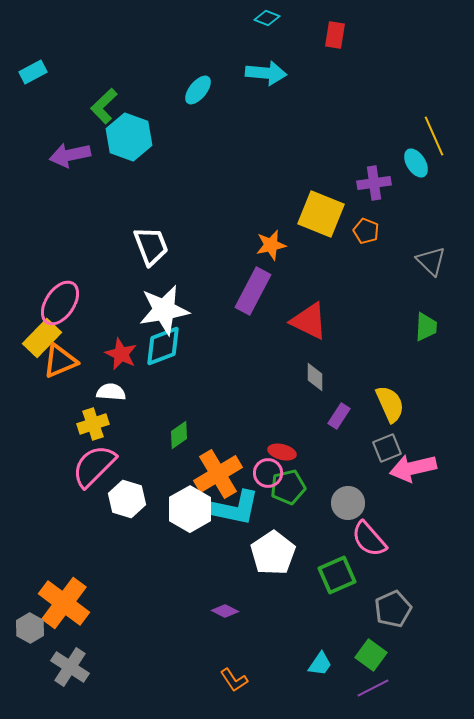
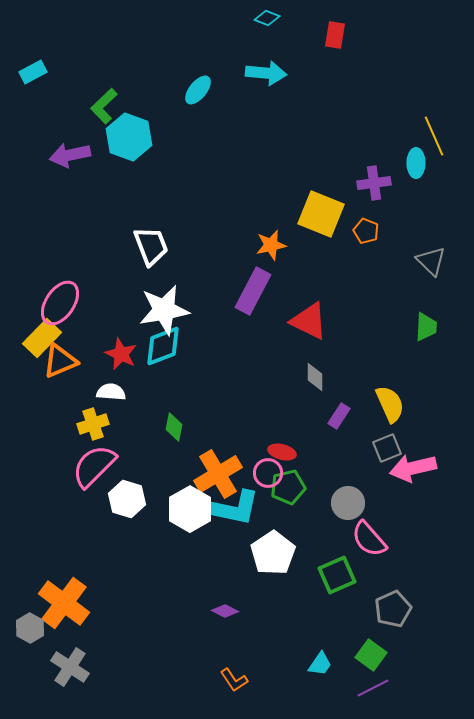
cyan ellipse at (416, 163): rotated 32 degrees clockwise
green diamond at (179, 435): moved 5 px left, 8 px up; rotated 44 degrees counterclockwise
